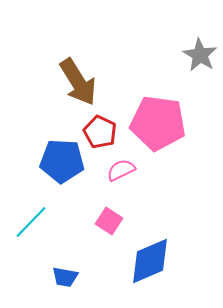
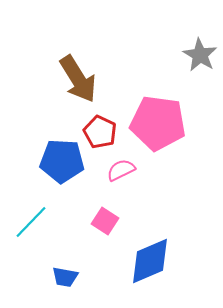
brown arrow: moved 3 px up
pink square: moved 4 px left
